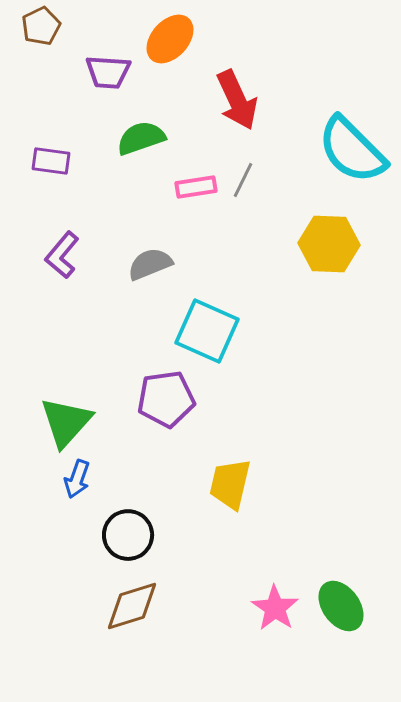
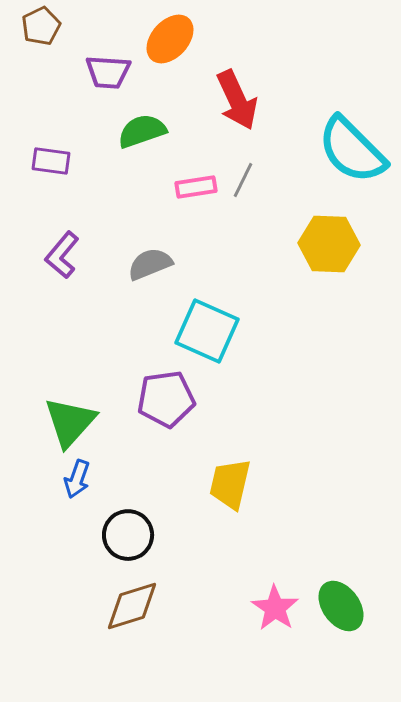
green semicircle: moved 1 px right, 7 px up
green triangle: moved 4 px right
